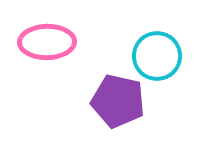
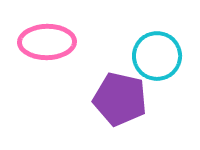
purple pentagon: moved 2 px right, 2 px up
